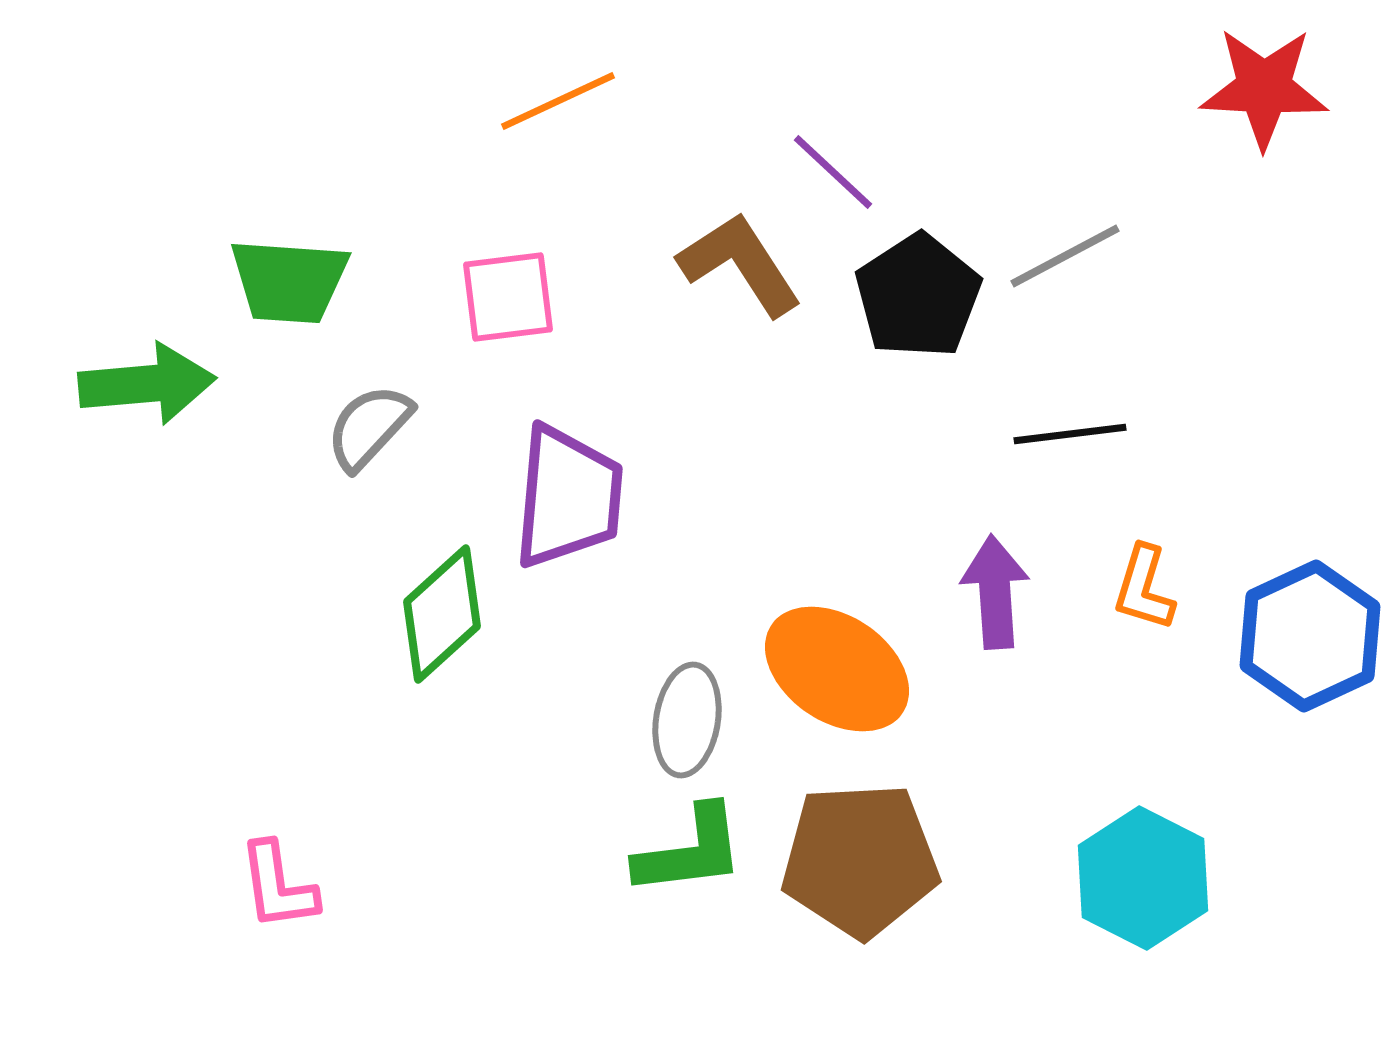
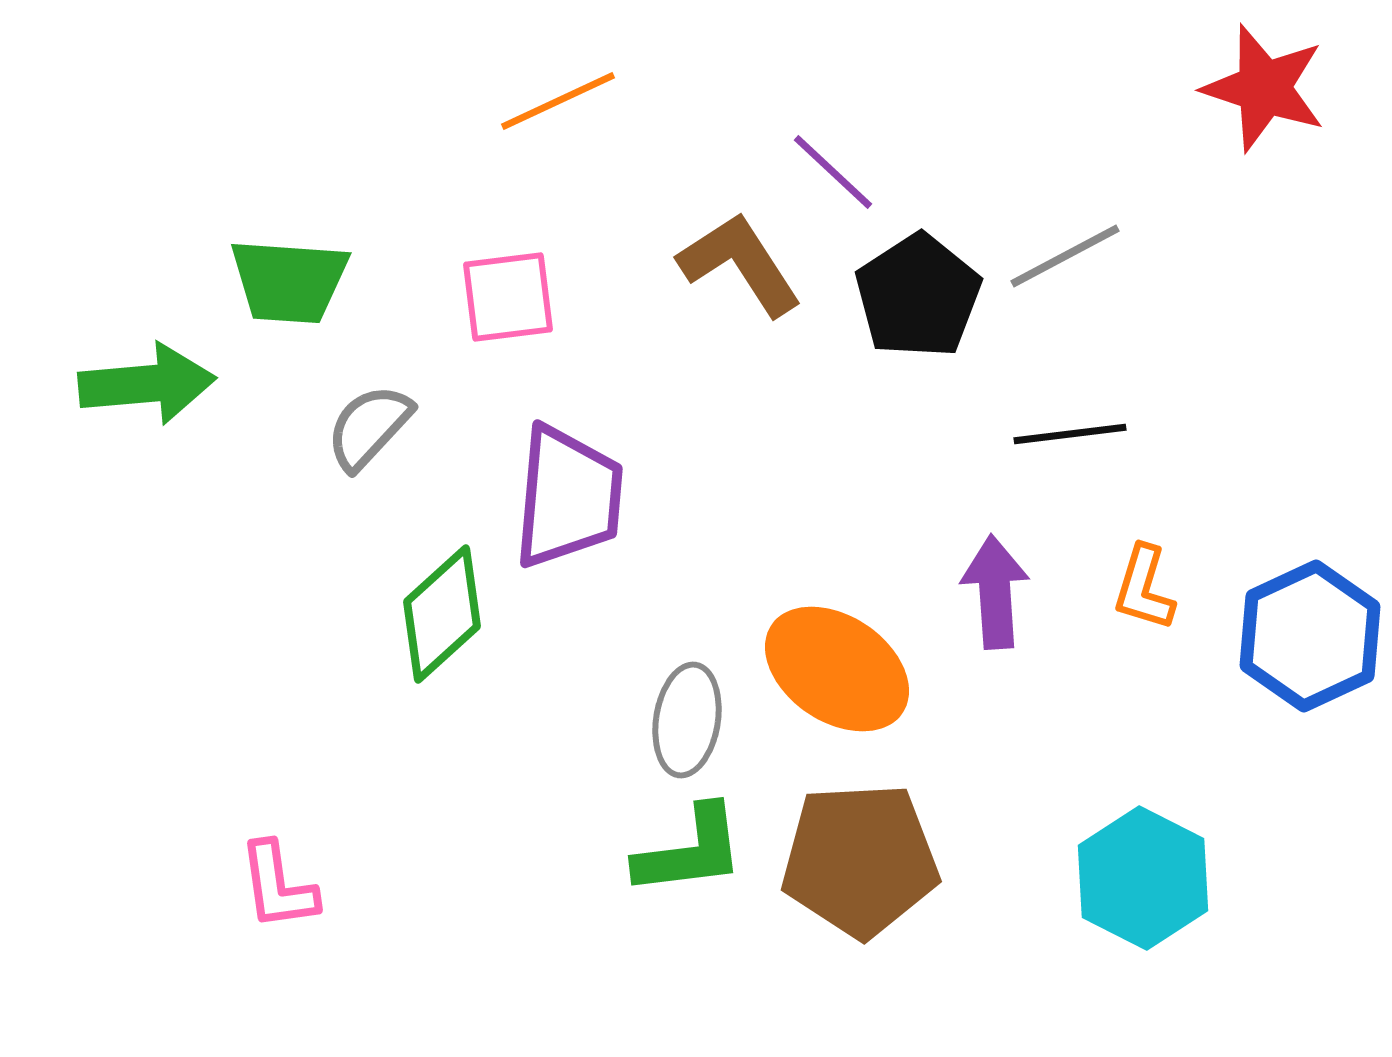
red star: rotated 15 degrees clockwise
